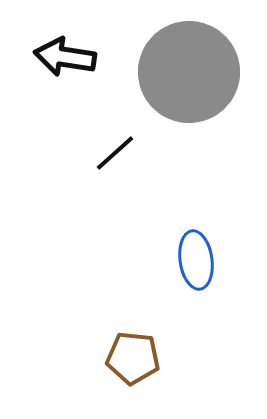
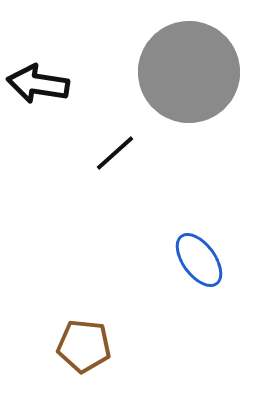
black arrow: moved 27 px left, 27 px down
blue ellipse: moved 3 px right; rotated 28 degrees counterclockwise
brown pentagon: moved 49 px left, 12 px up
